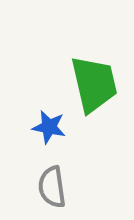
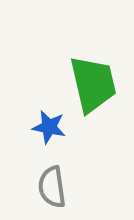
green trapezoid: moved 1 px left
